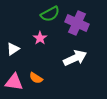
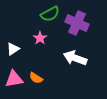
white arrow: rotated 135 degrees counterclockwise
pink triangle: moved 3 px up; rotated 18 degrees counterclockwise
